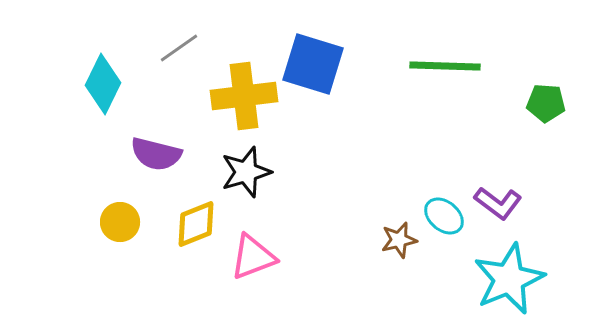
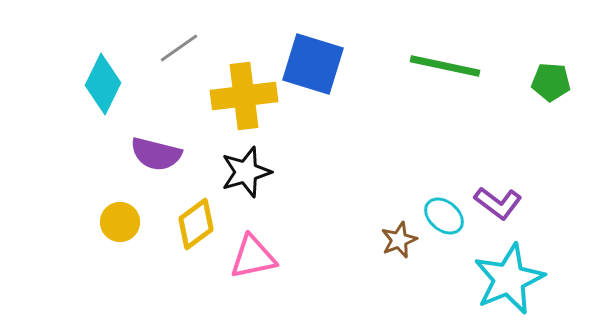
green line: rotated 10 degrees clockwise
green pentagon: moved 5 px right, 21 px up
yellow diamond: rotated 15 degrees counterclockwise
brown star: rotated 9 degrees counterclockwise
pink triangle: rotated 9 degrees clockwise
